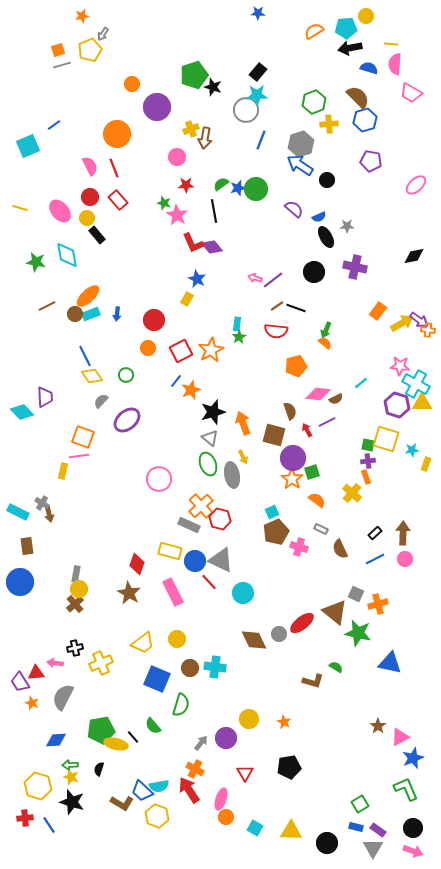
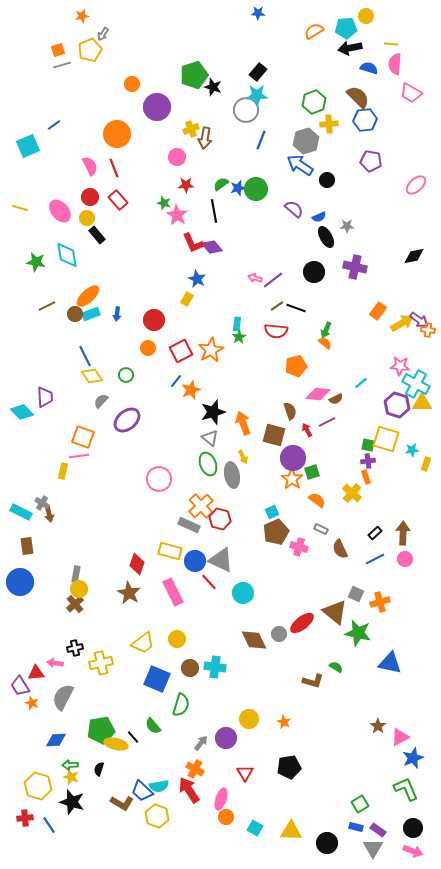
blue hexagon at (365, 120): rotated 10 degrees clockwise
gray hexagon at (301, 144): moved 5 px right, 3 px up
cyan rectangle at (18, 512): moved 3 px right
orange cross at (378, 604): moved 2 px right, 2 px up
yellow cross at (101, 663): rotated 10 degrees clockwise
purple trapezoid at (20, 682): moved 4 px down
